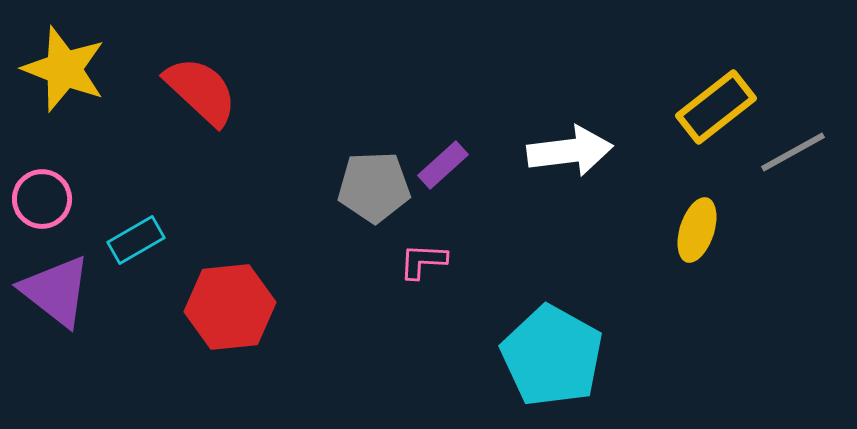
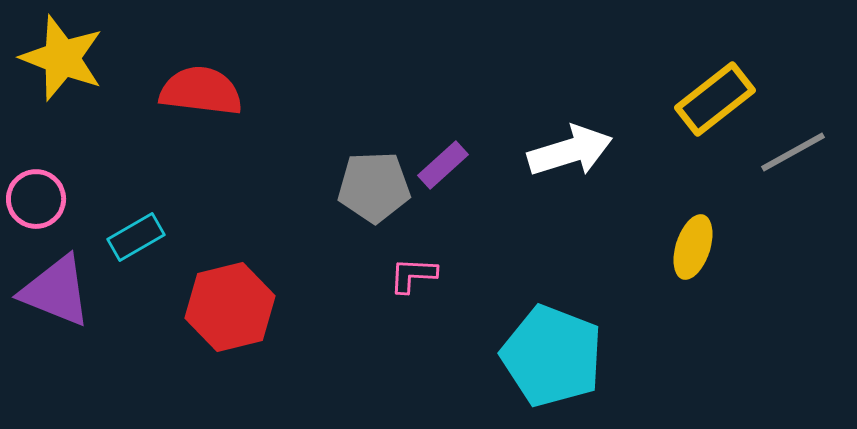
yellow star: moved 2 px left, 11 px up
red semicircle: rotated 36 degrees counterclockwise
yellow rectangle: moved 1 px left, 8 px up
white arrow: rotated 10 degrees counterclockwise
pink circle: moved 6 px left
yellow ellipse: moved 4 px left, 17 px down
cyan rectangle: moved 3 px up
pink L-shape: moved 10 px left, 14 px down
purple triangle: rotated 16 degrees counterclockwise
red hexagon: rotated 8 degrees counterclockwise
cyan pentagon: rotated 8 degrees counterclockwise
